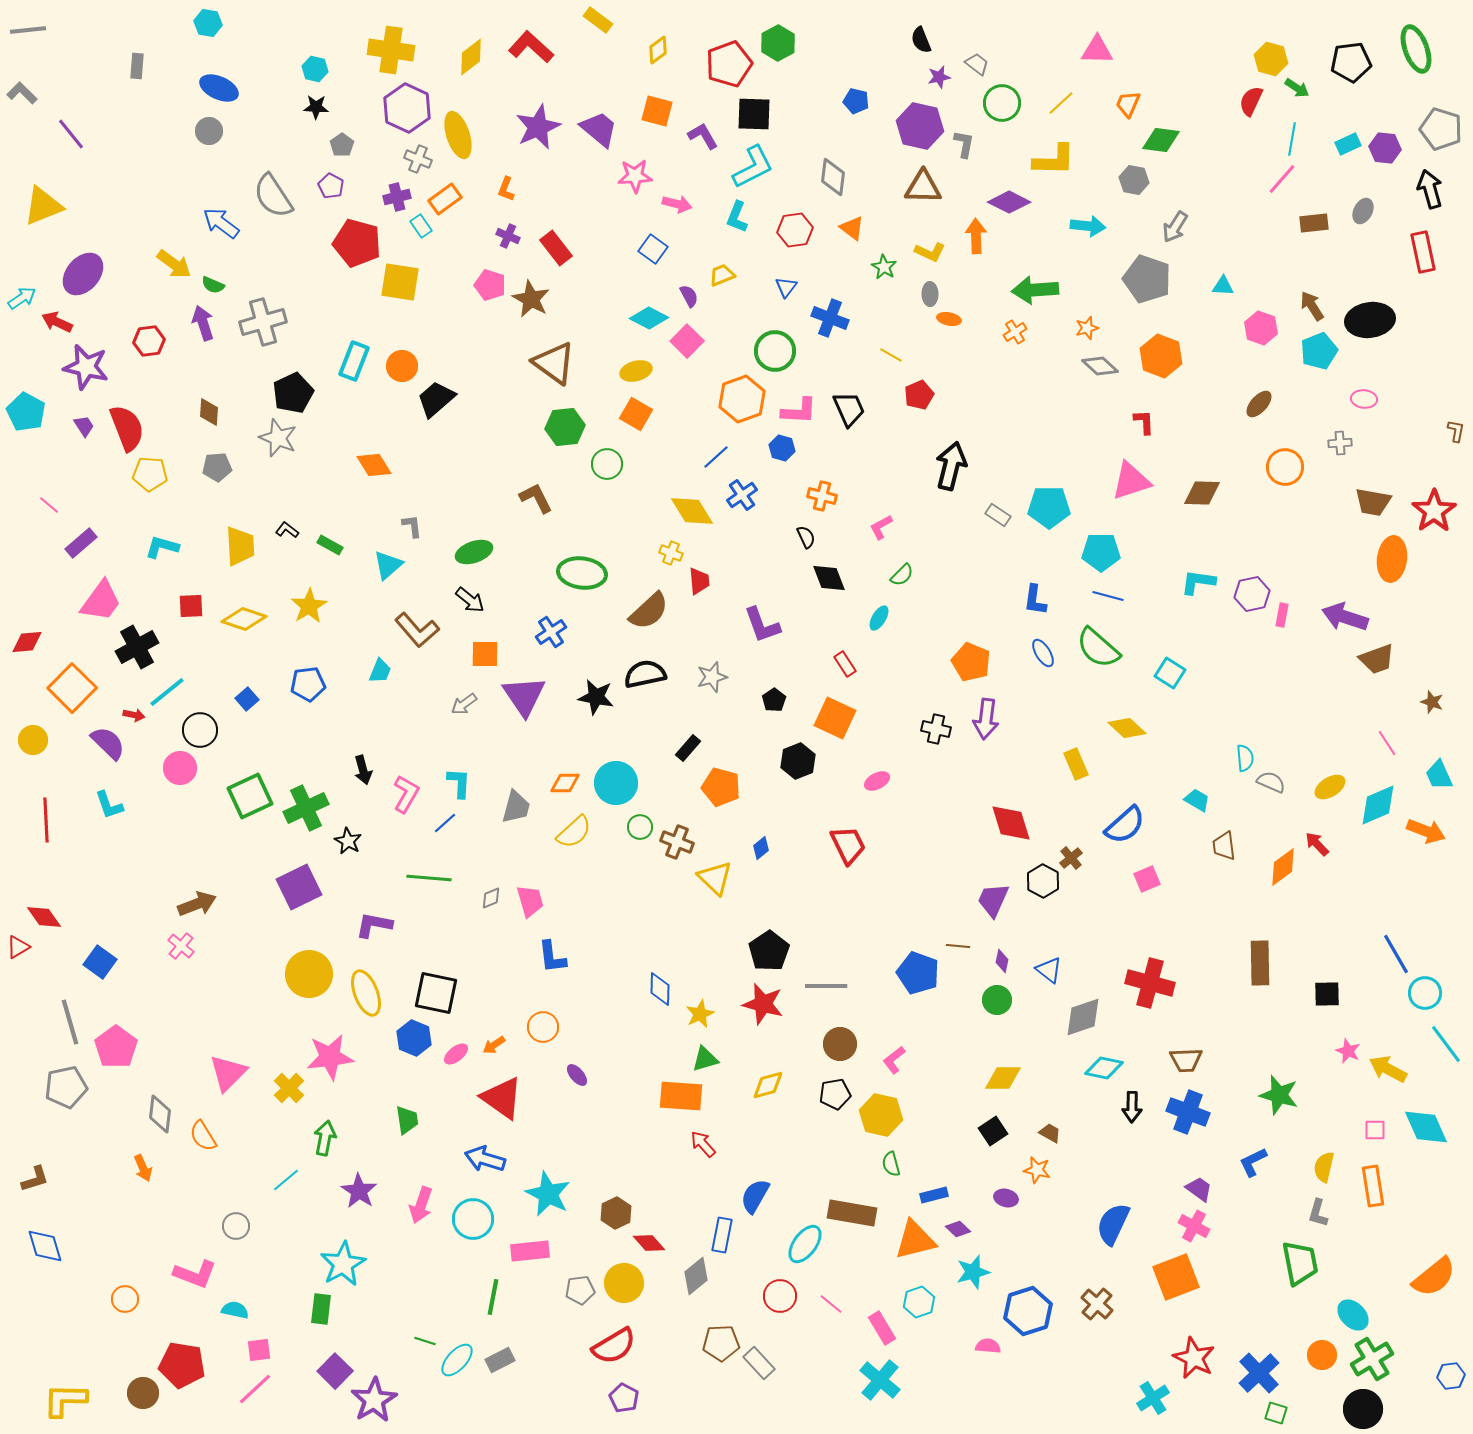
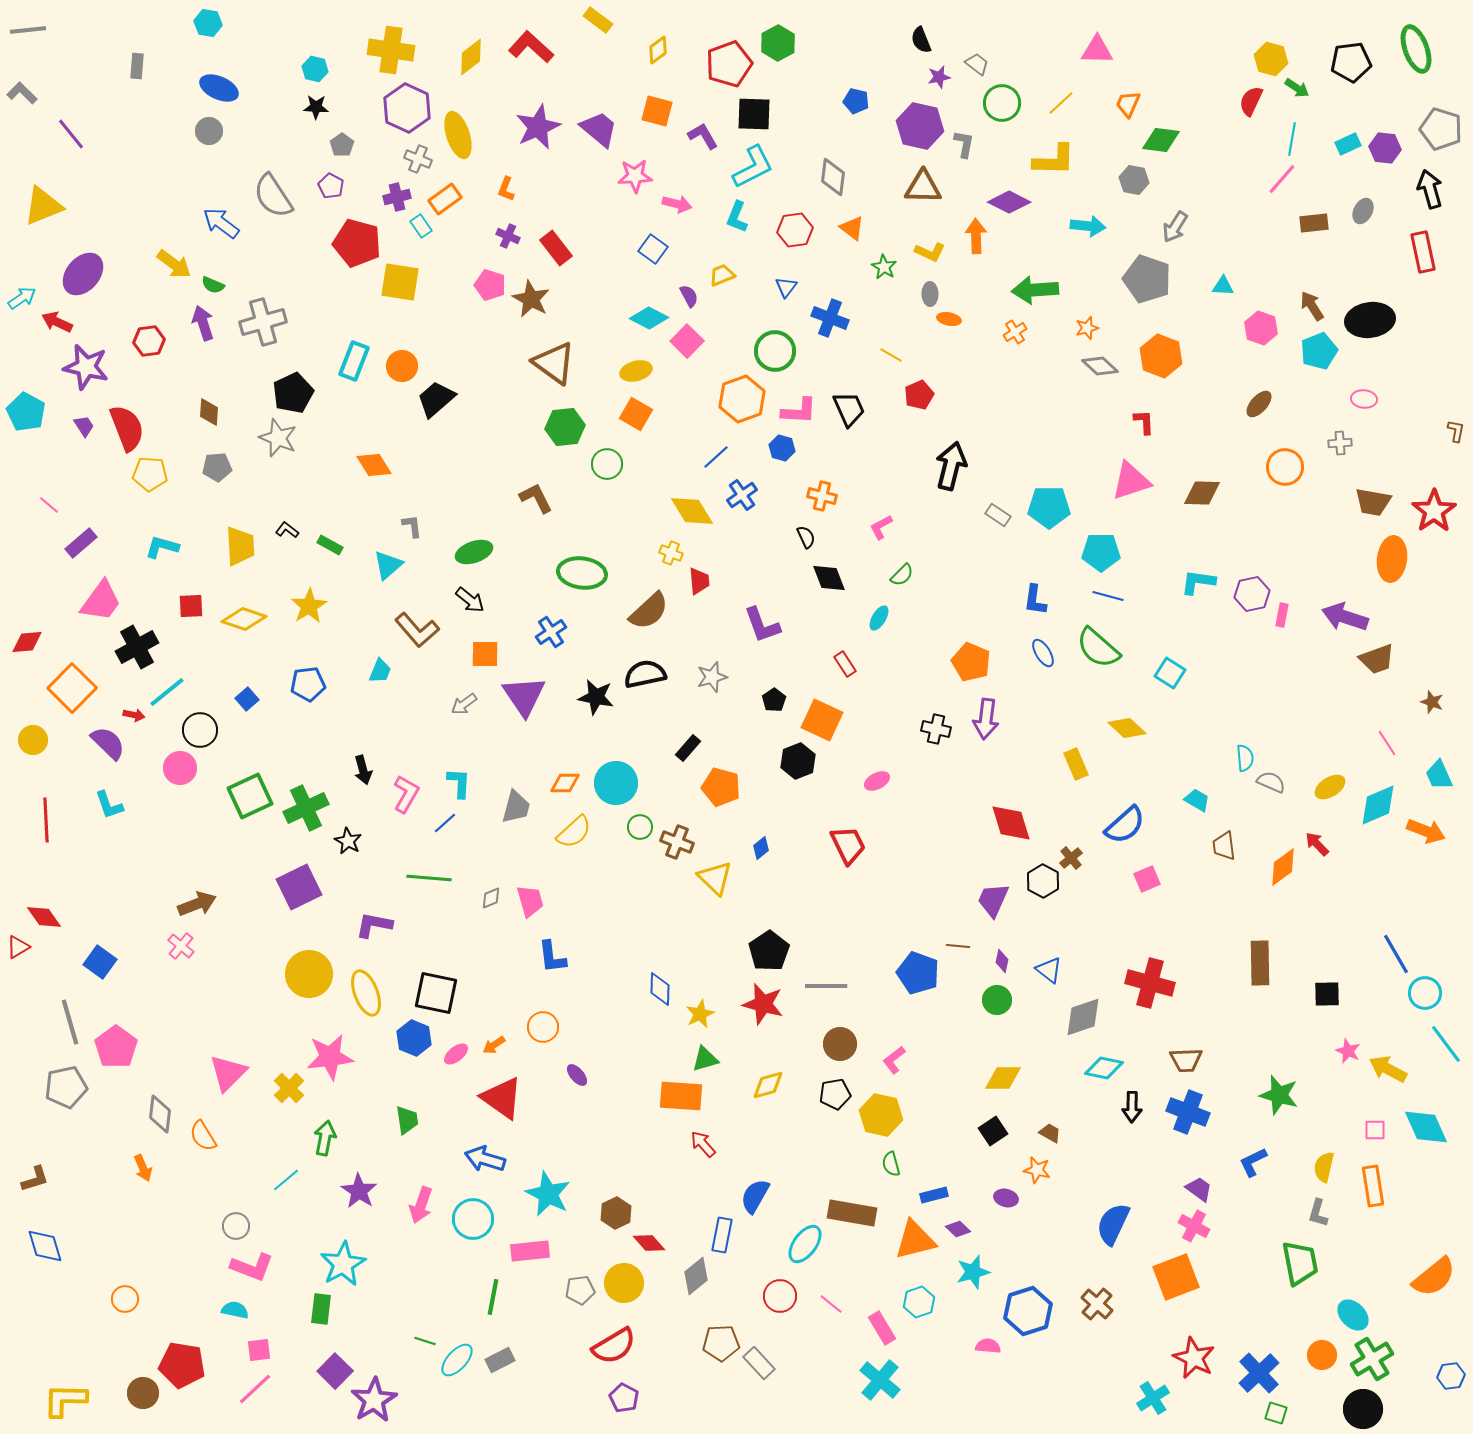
orange square at (835, 718): moved 13 px left, 2 px down
pink L-shape at (195, 1274): moved 57 px right, 7 px up
